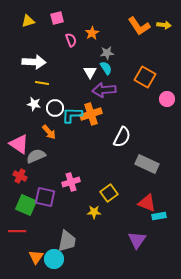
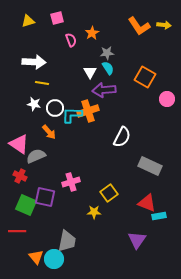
cyan semicircle: moved 2 px right
orange cross: moved 3 px left, 3 px up
gray rectangle: moved 3 px right, 2 px down
orange triangle: rotated 14 degrees counterclockwise
